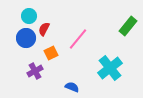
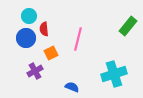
red semicircle: rotated 32 degrees counterclockwise
pink line: rotated 25 degrees counterclockwise
cyan cross: moved 4 px right, 6 px down; rotated 20 degrees clockwise
